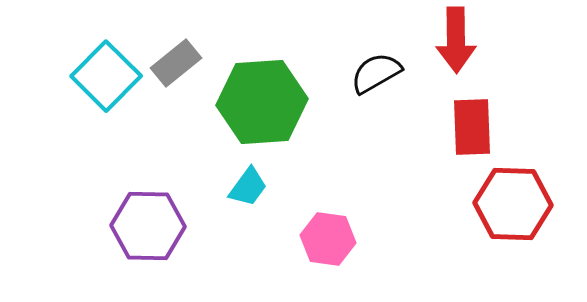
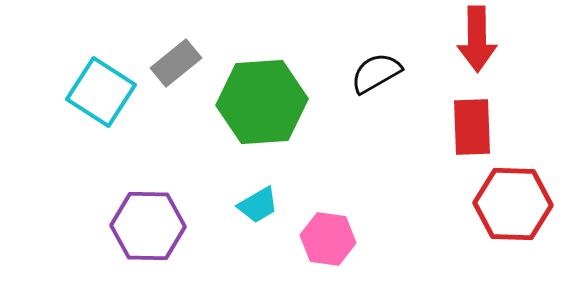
red arrow: moved 21 px right, 1 px up
cyan square: moved 5 px left, 16 px down; rotated 12 degrees counterclockwise
cyan trapezoid: moved 10 px right, 18 px down; rotated 24 degrees clockwise
